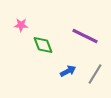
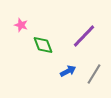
pink star: rotated 16 degrees clockwise
purple line: moved 1 px left; rotated 72 degrees counterclockwise
gray line: moved 1 px left
